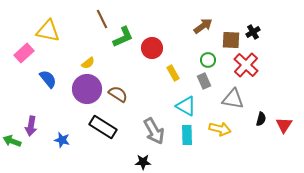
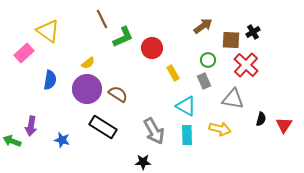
yellow triangle: rotated 25 degrees clockwise
blue semicircle: moved 2 px right, 1 px down; rotated 48 degrees clockwise
